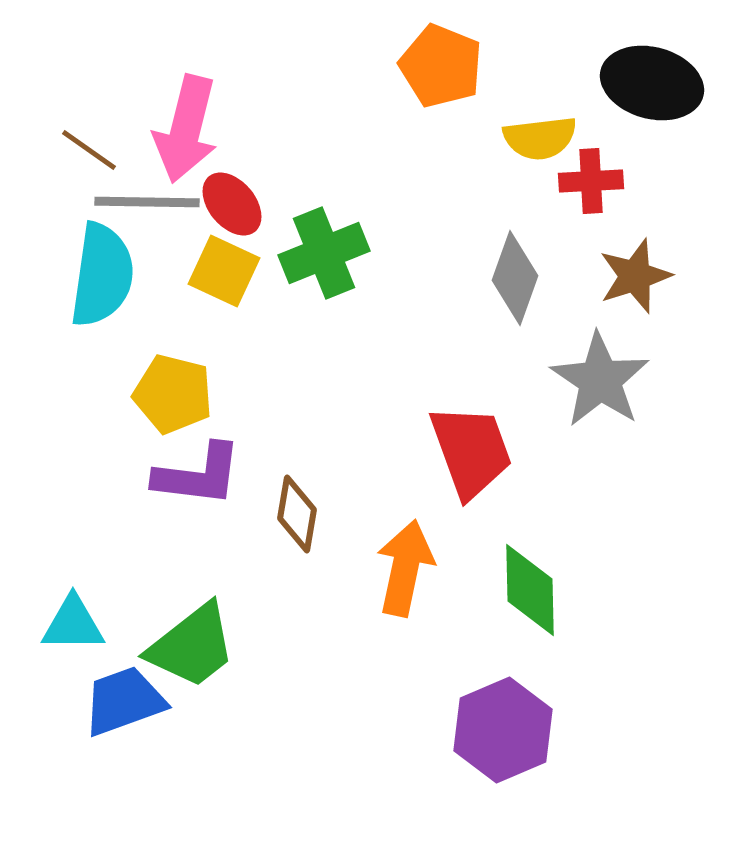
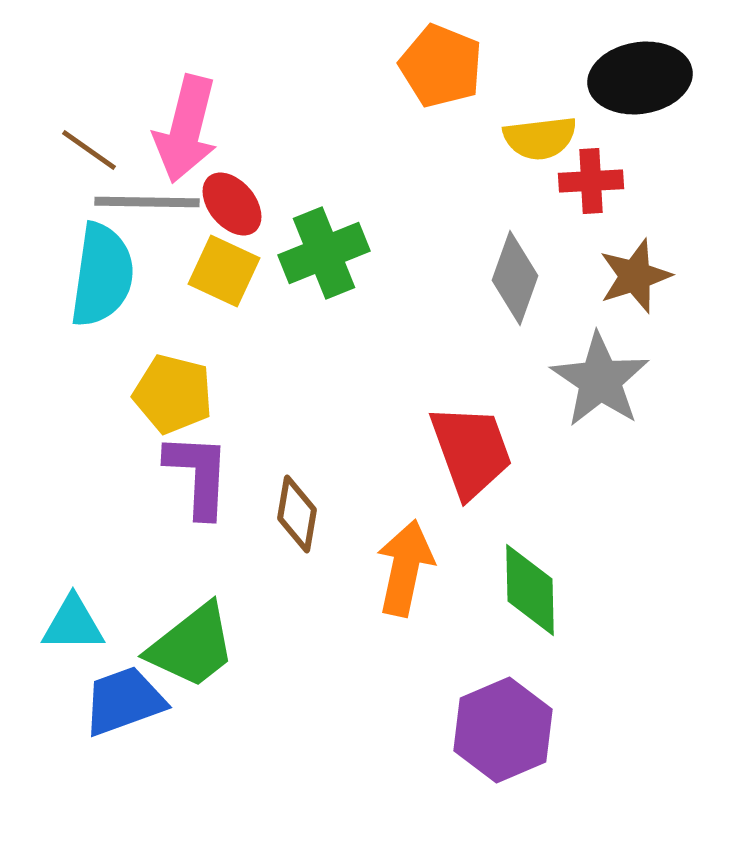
black ellipse: moved 12 px left, 5 px up; rotated 24 degrees counterclockwise
purple L-shape: rotated 94 degrees counterclockwise
